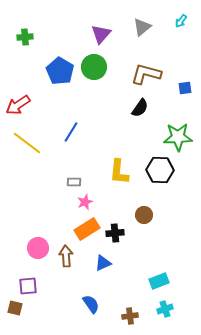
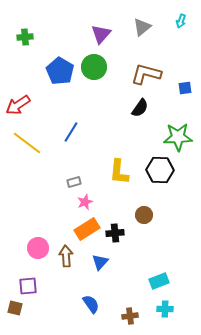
cyan arrow: rotated 16 degrees counterclockwise
gray rectangle: rotated 16 degrees counterclockwise
blue triangle: moved 3 px left, 1 px up; rotated 24 degrees counterclockwise
cyan cross: rotated 21 degrees clockwise
